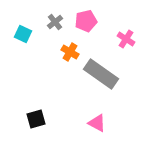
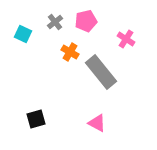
gray rectangle: moved 2 px up; rotated 16 degrees clockwise
